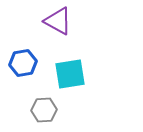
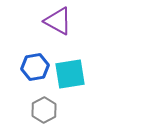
blue hexagon: moved 12 px right, 4 px down
gray hexagon: rotated 25 degrees counterclockwise
